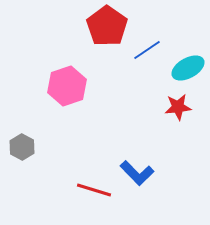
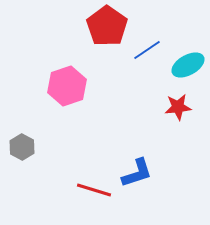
cyan ellipse: moved 3 px up
blue L-shape: rotated 64 degrees counterclockwise
